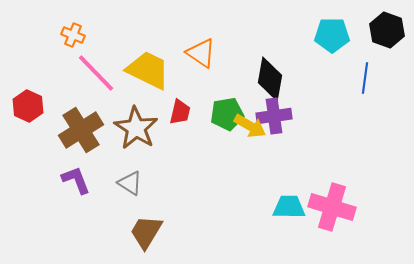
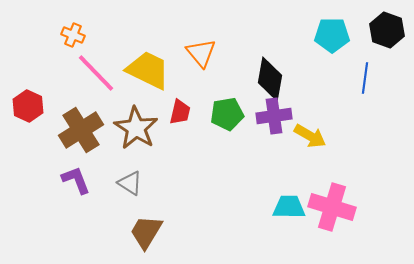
orange triangle: rotated 16 degrees clockwise
yellow arrow: moved 60 px right, 10 px down
